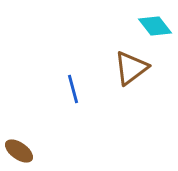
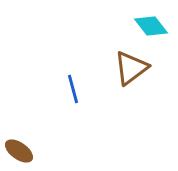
cyan diamond: moved 4 px left
